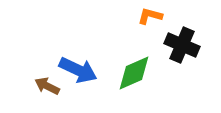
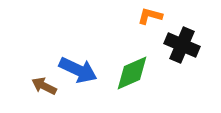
green diamond: moved 2 px left
brown arrow: moved 3 px left
